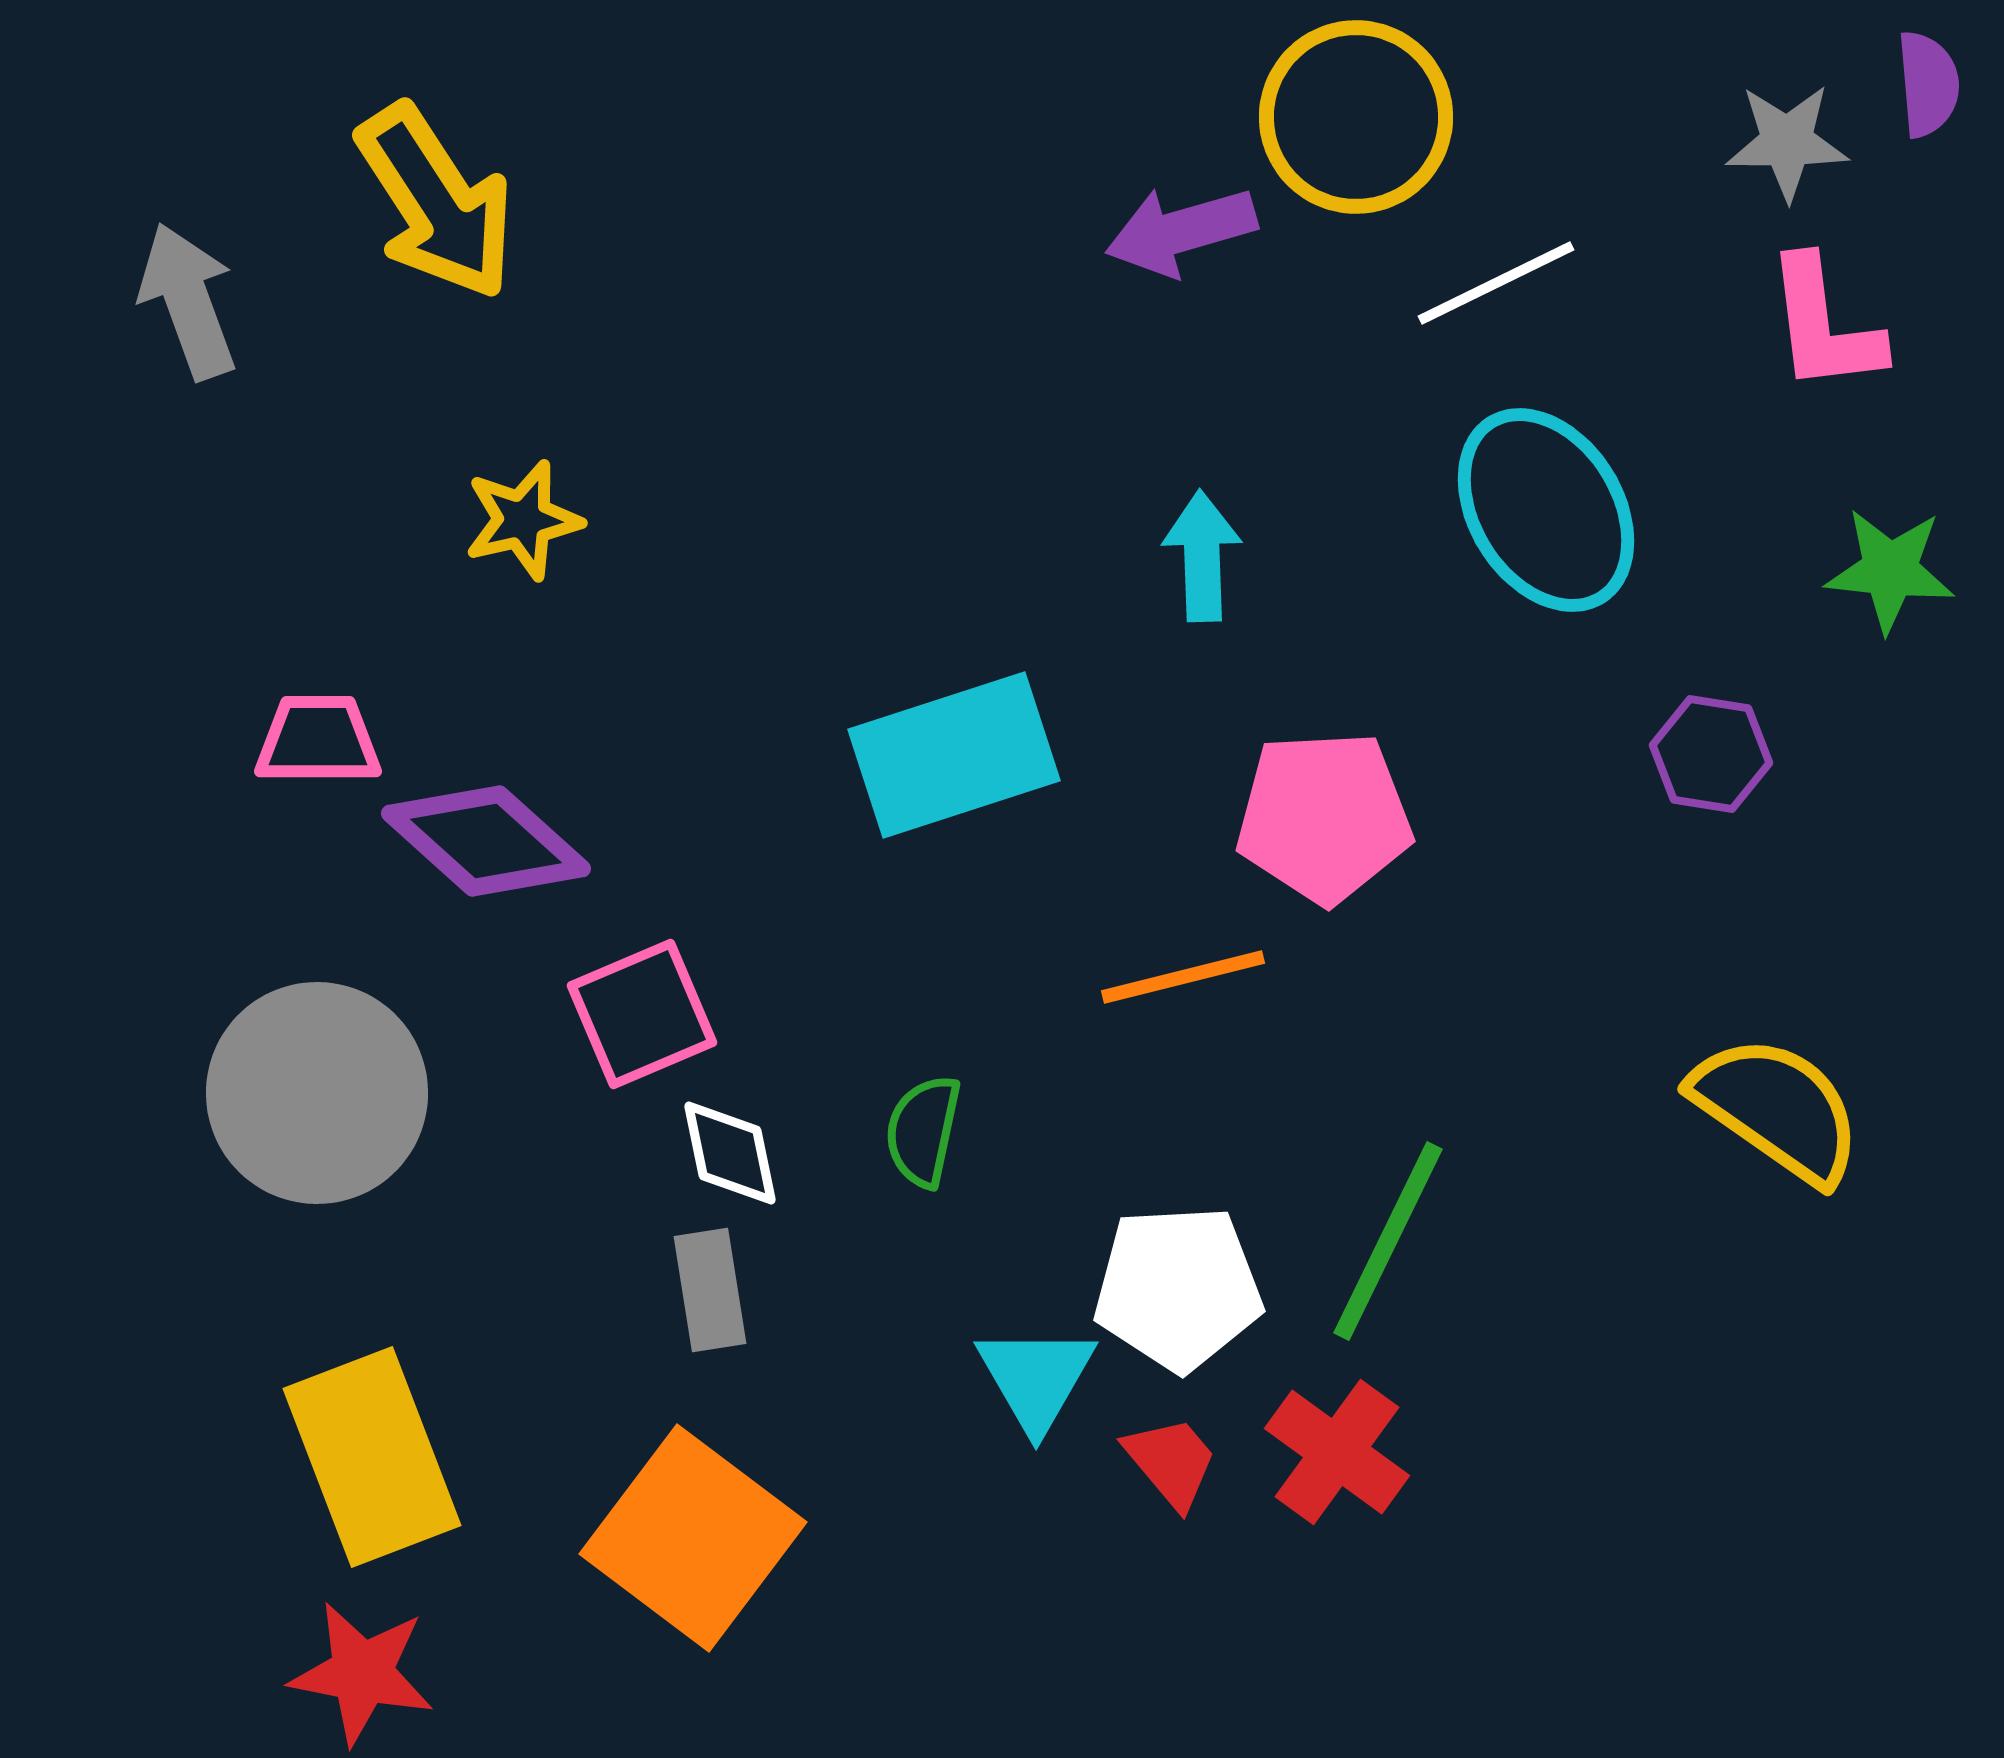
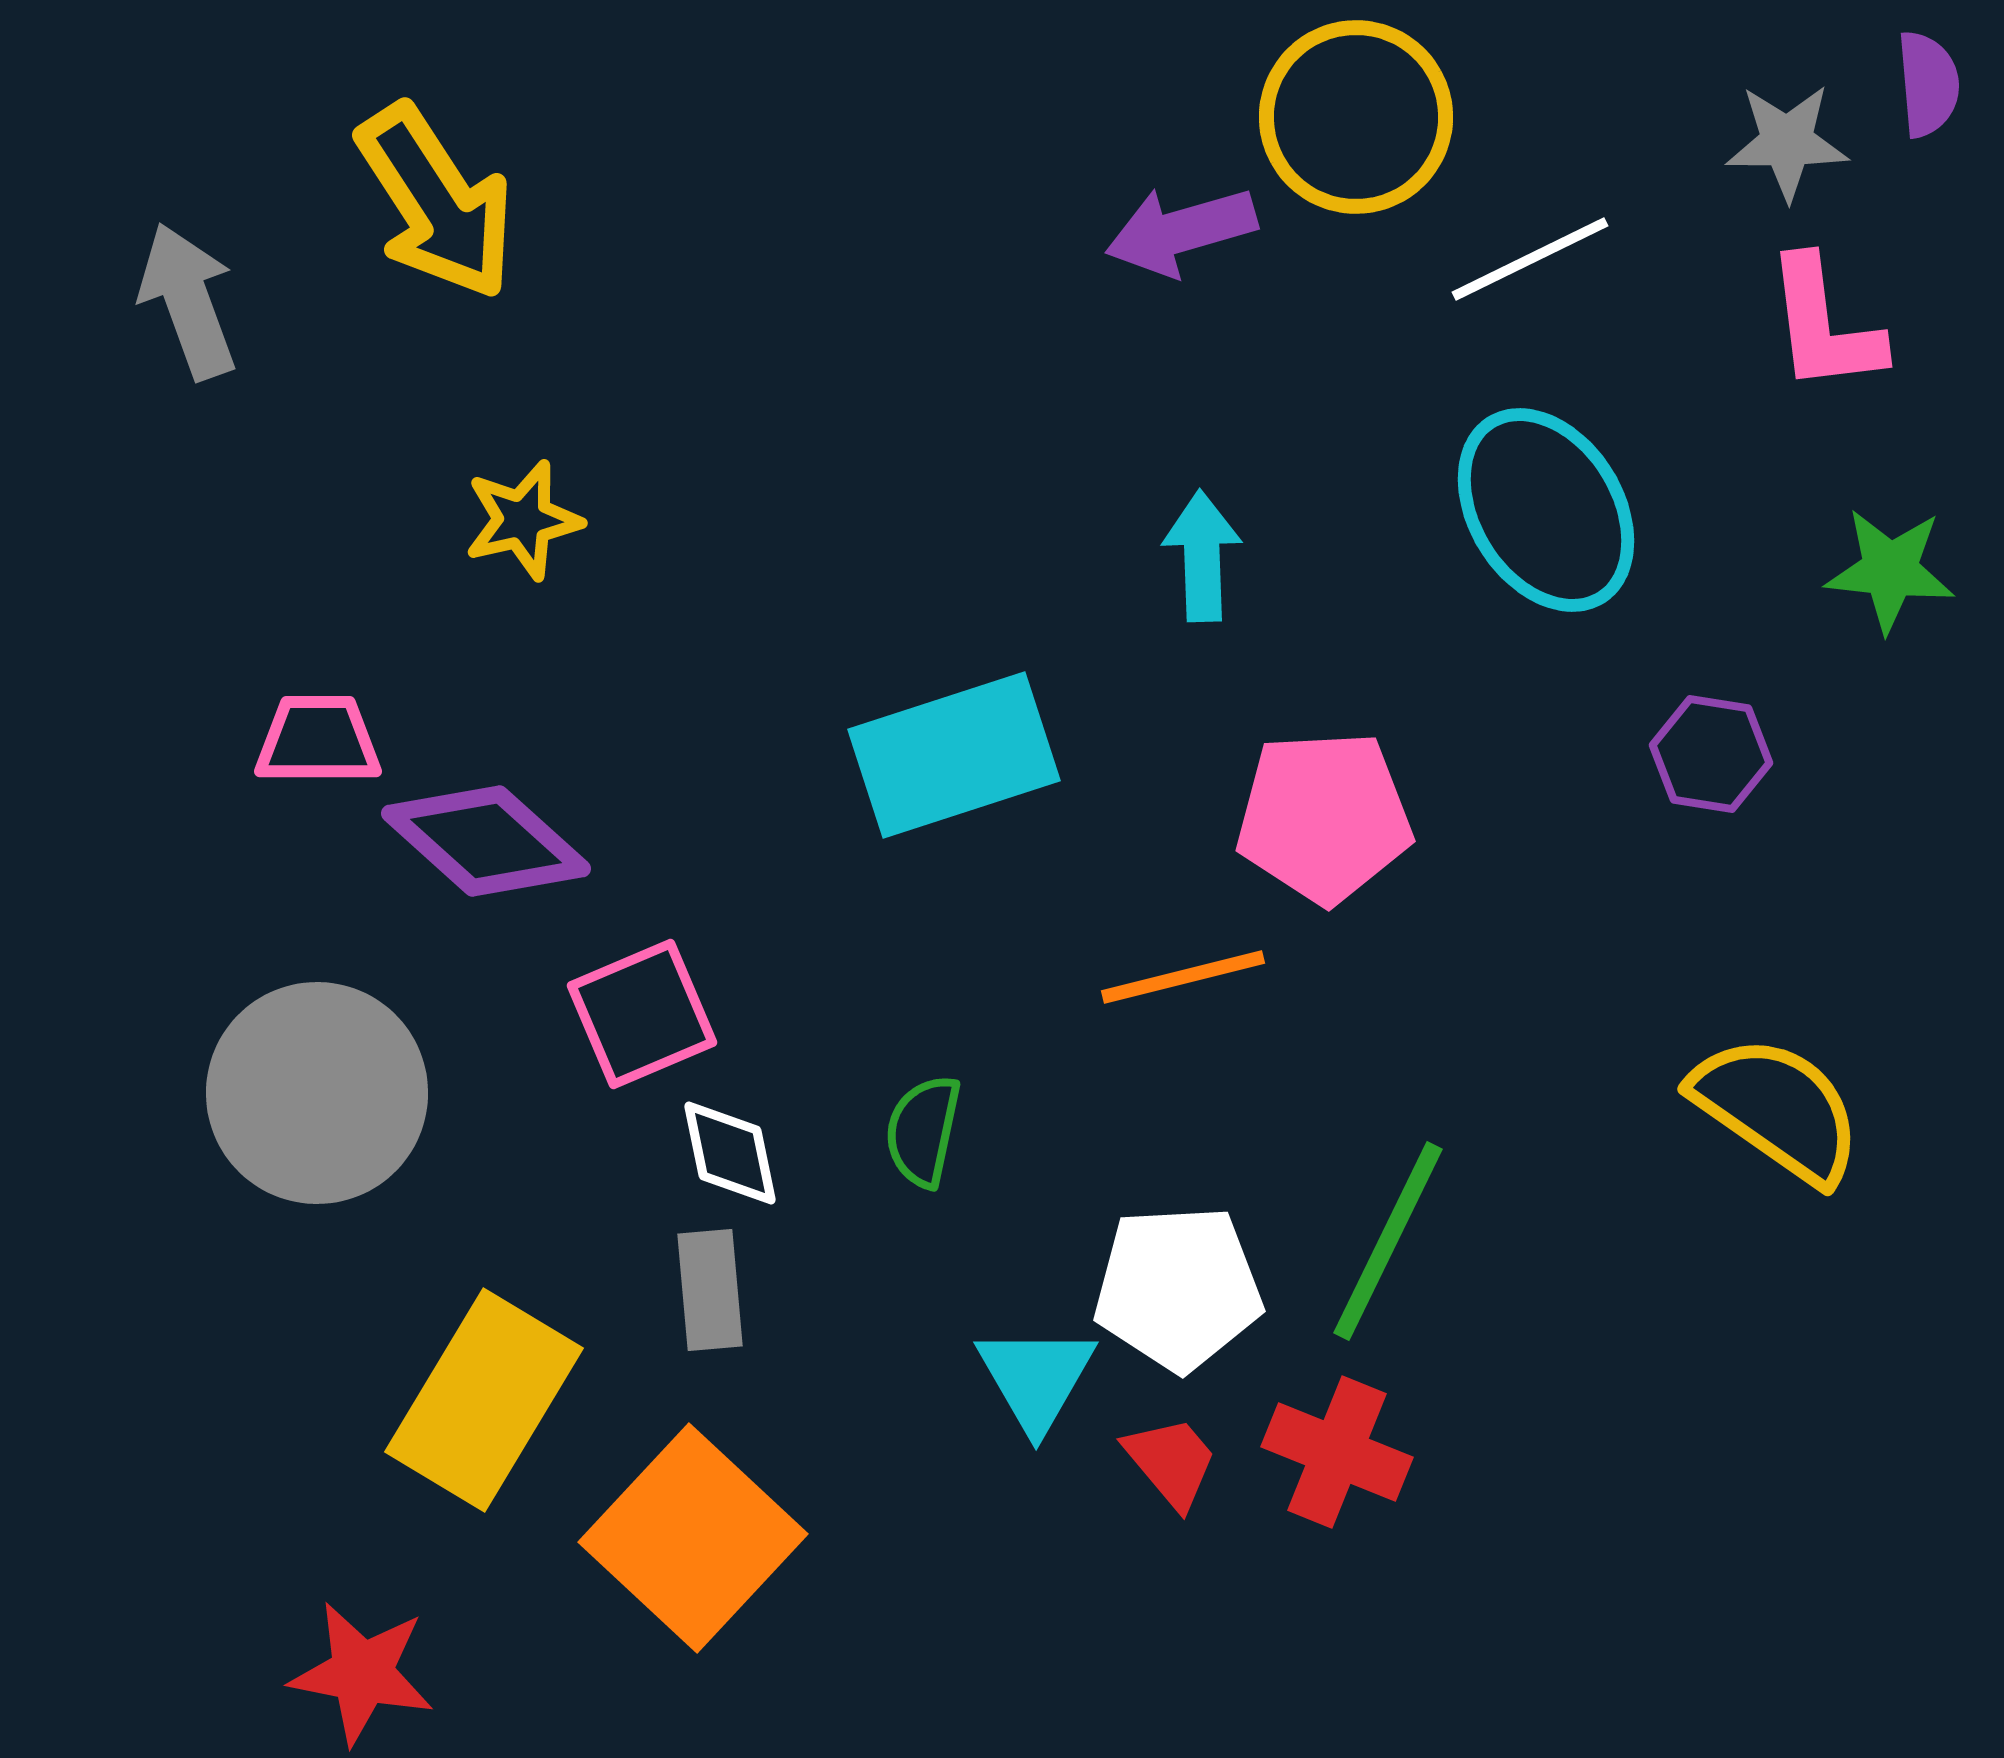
white line: moved 34 px right, 24 px up
gray rectangle: rotated 4 degrees clockwise
red cross: rotated 14 degrees counterclockwise
yellow rectangle: moved 112 px right, 57 px up; rotated 52 degrees clockwise
orange square: rotated 6 degrees clockwise
